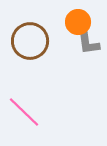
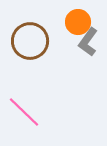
gray L-shape: rotated 44 degrees clockwise
